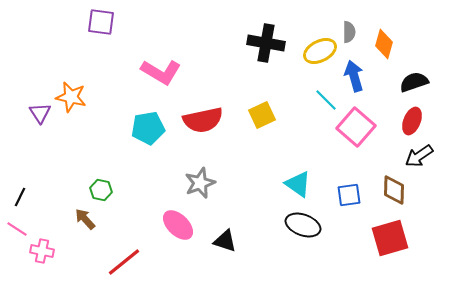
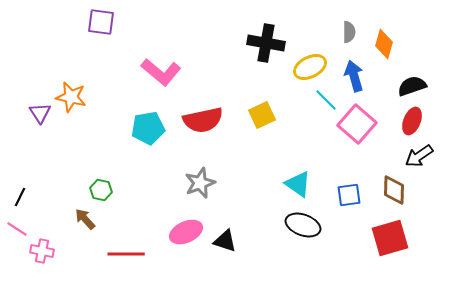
yellow ellipse: moved 10 px left, 16 px down
pink L-shape: rotated 9 degrees clockwise
black semicircle: moved 2 px left, 4 px down
pink square: moved 1 px right, 3 px up
pink ellipse: moved 8 px right, 7 px down; rotated 68 degrees counterclockwise
red line: moved 2 px right, 8 px up; rotated 39 degrees clockwise
